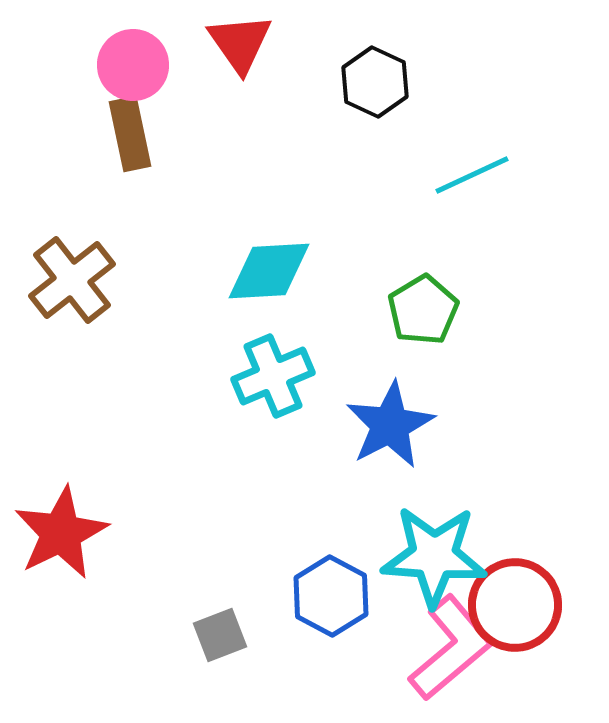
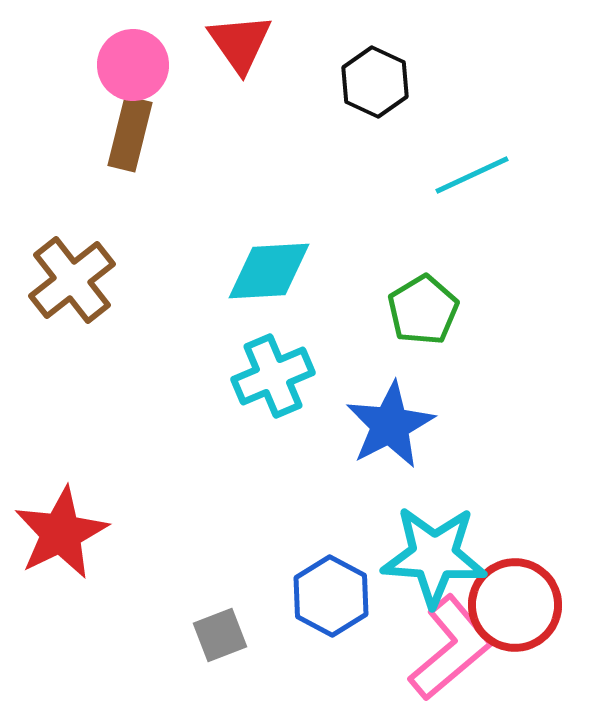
brown rectangle: rotated 26 degrees clockwise
